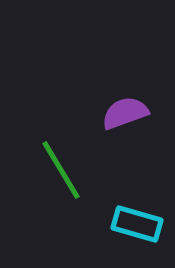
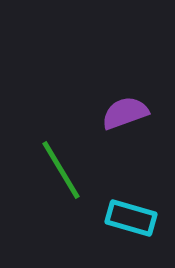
cyan rectangle: moved 6 px left, 6 px up
